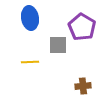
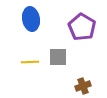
blue ellipse: moved 1 px right, 1 px down
gray square: moved 12 px down
brown cross: rotated 14 degrees counterclockwise
